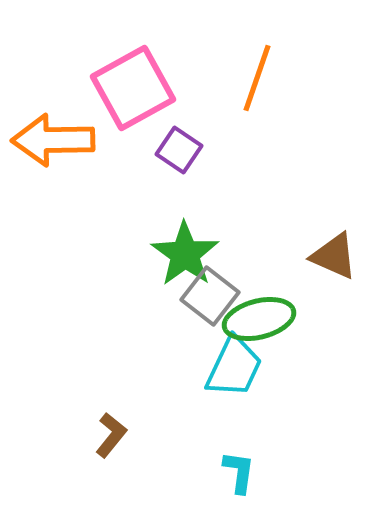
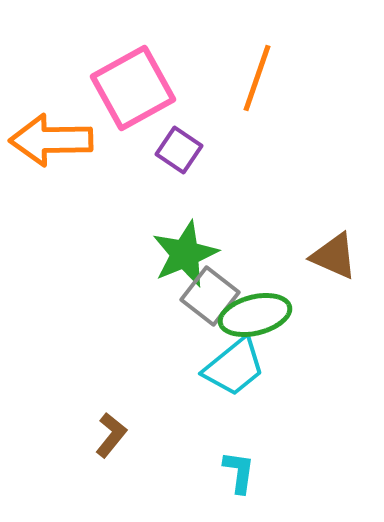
orange arrow: moved 2 px left
green star: rotated 14 degrees clockwise
green ellipse: moved 4 px left, 4 px up
cyan trapezoid: rotated 26 degrees clockwise
